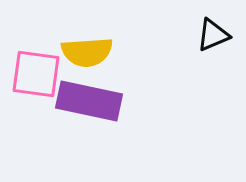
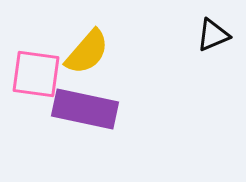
yellow semicircle: rotated 45 degrees counterclockwise
purple rectangle: moved 4 px left, 8 px down
